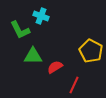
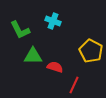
cyan cross: moved 12 px right, 5 px down
red semicircle: rotated 49 degrees clockwise
